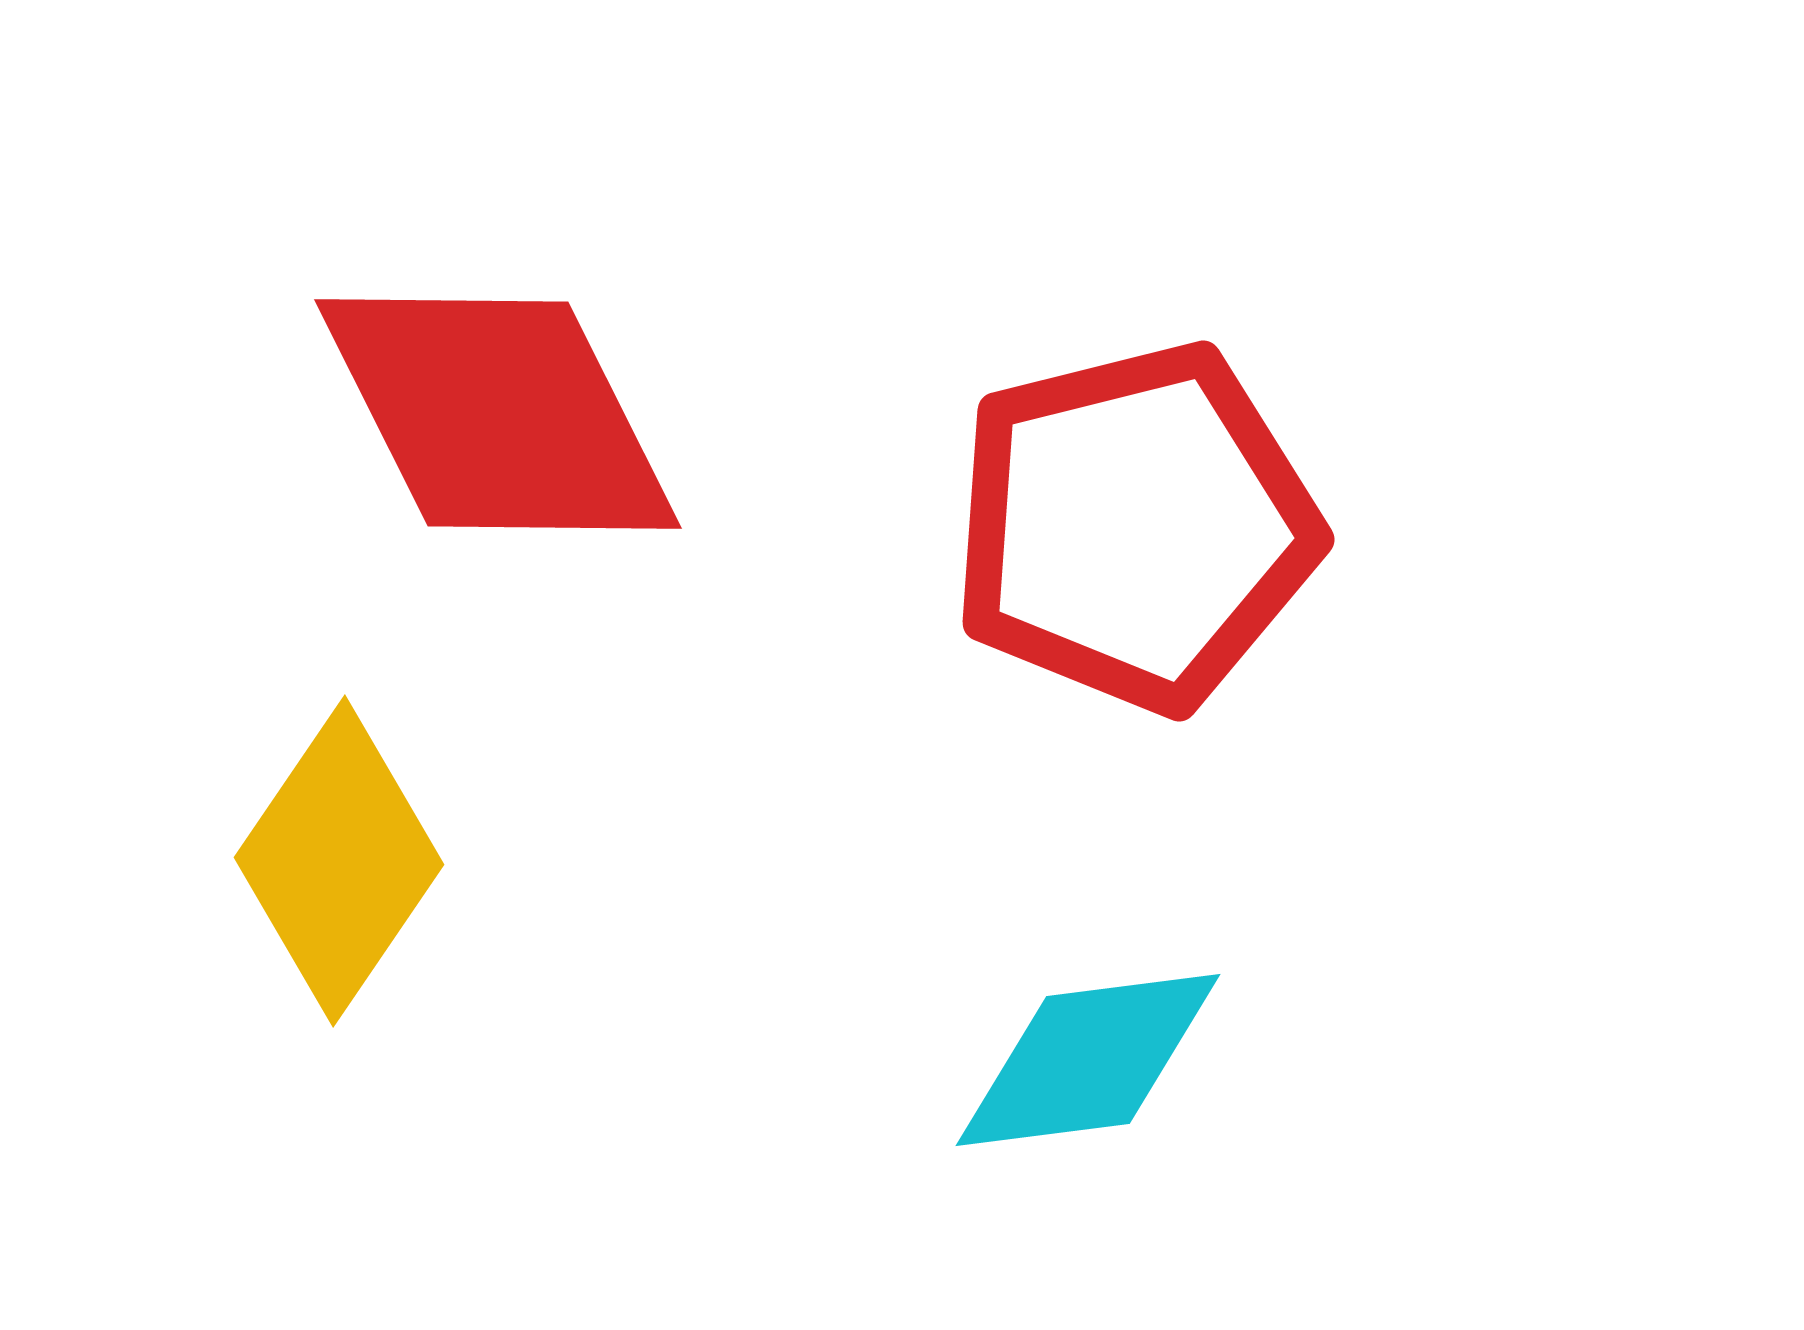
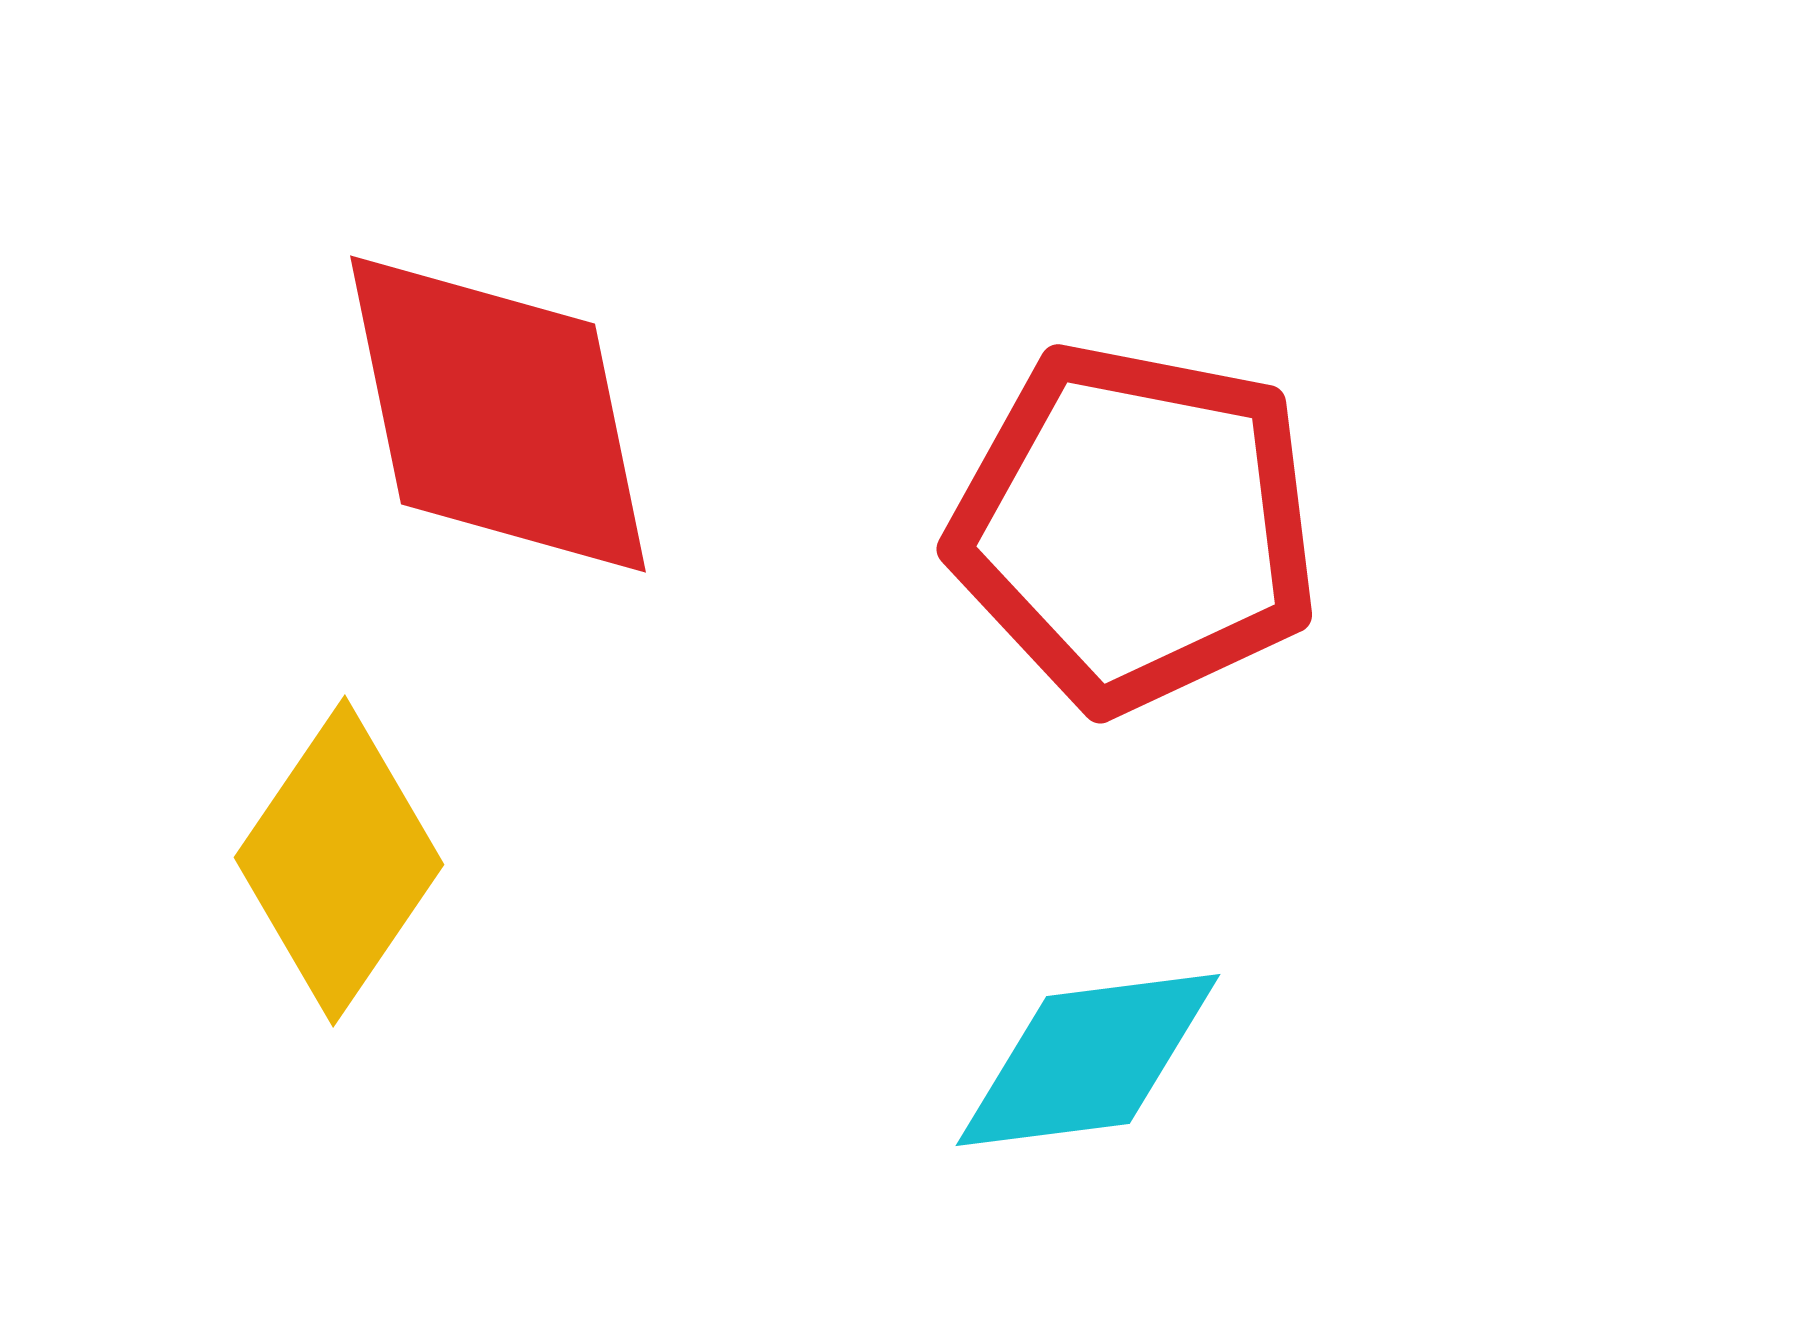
red diamond: rotated 15 degrees clockwise
red pentagon: rotated 25 degrees clockwise
